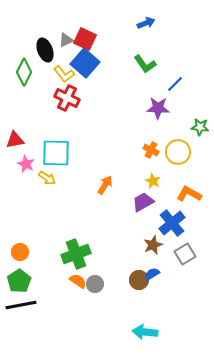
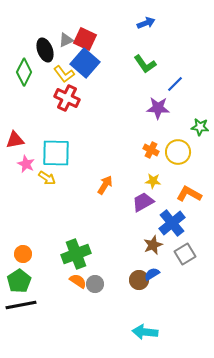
yellow star: rotated 21 degrees counterclockwise
orange circle: moved 3 px right, 2 px down
